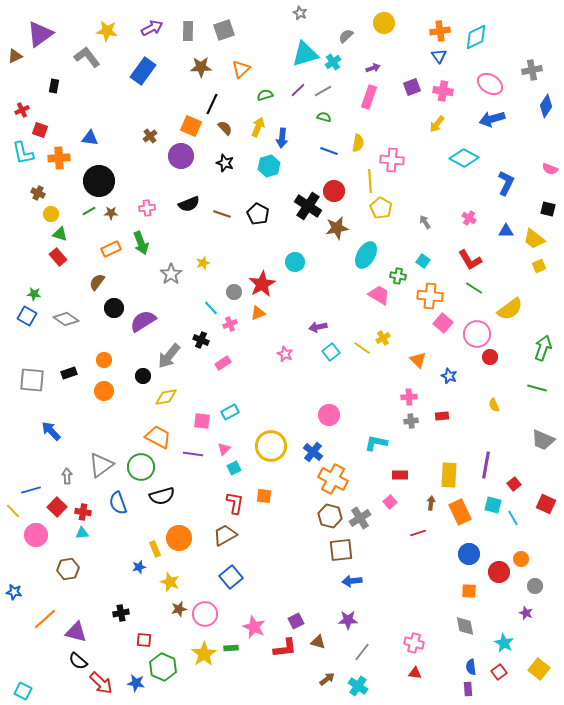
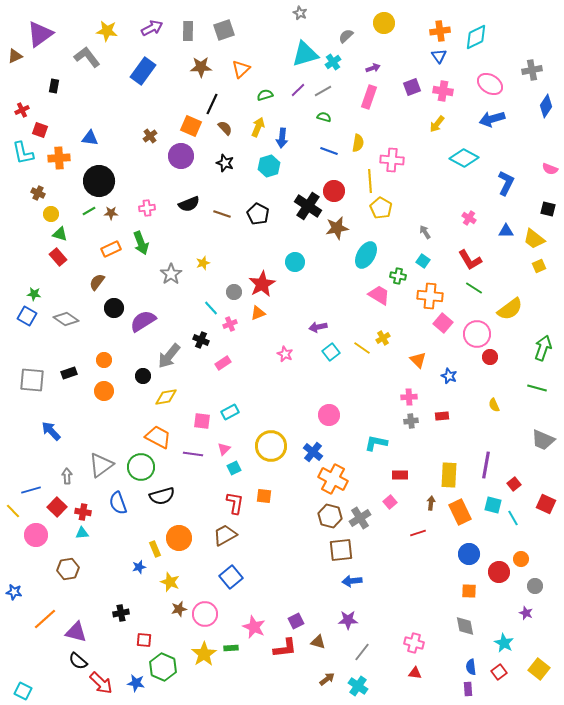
gray arrow at (425, 222): moved 10 px down
